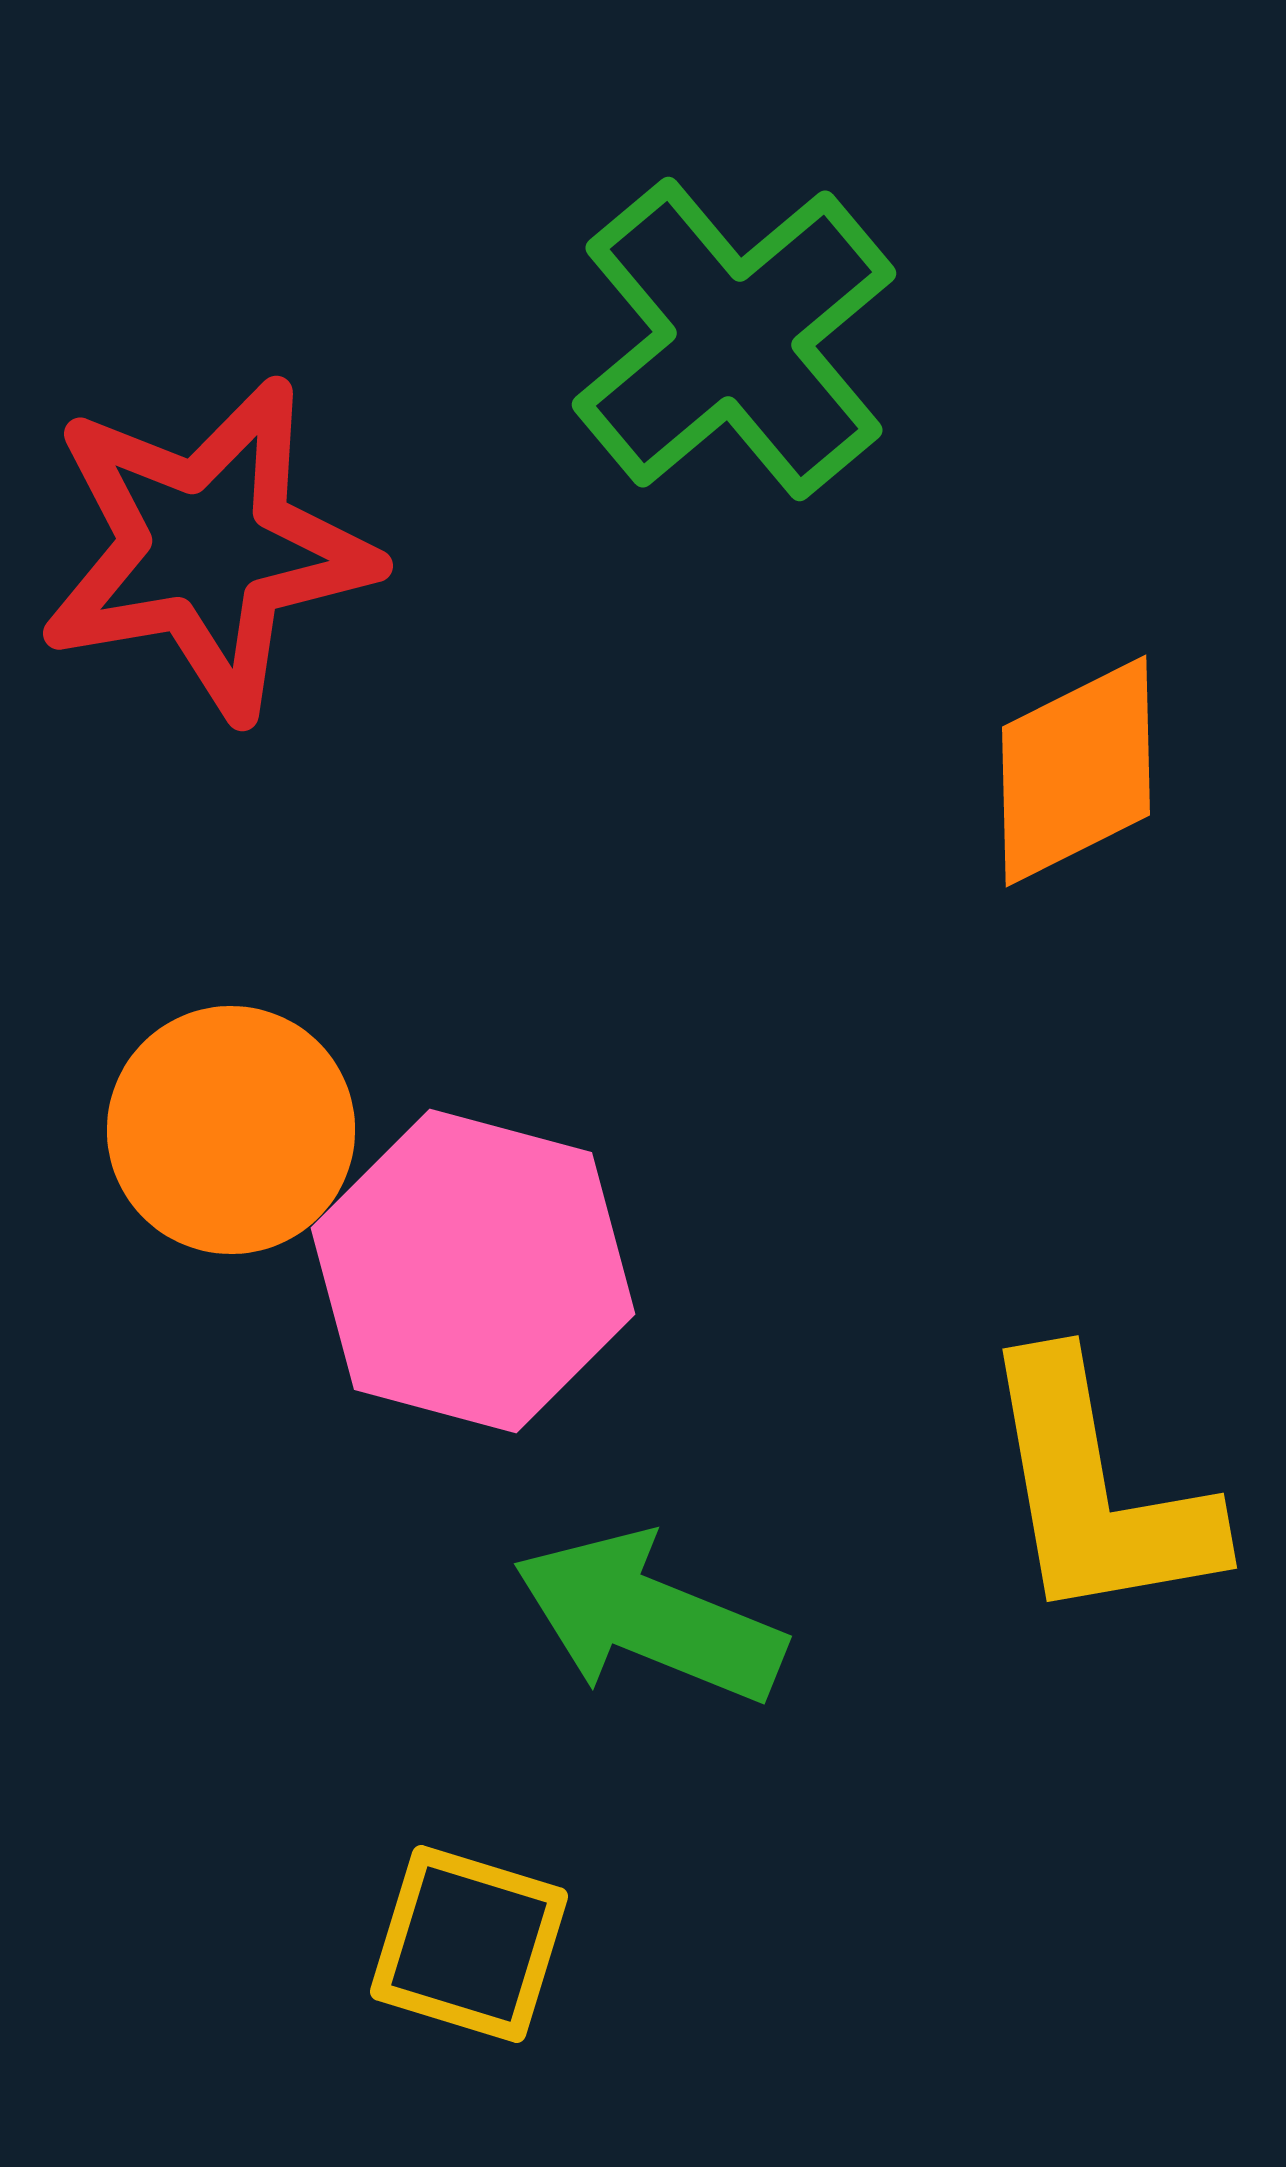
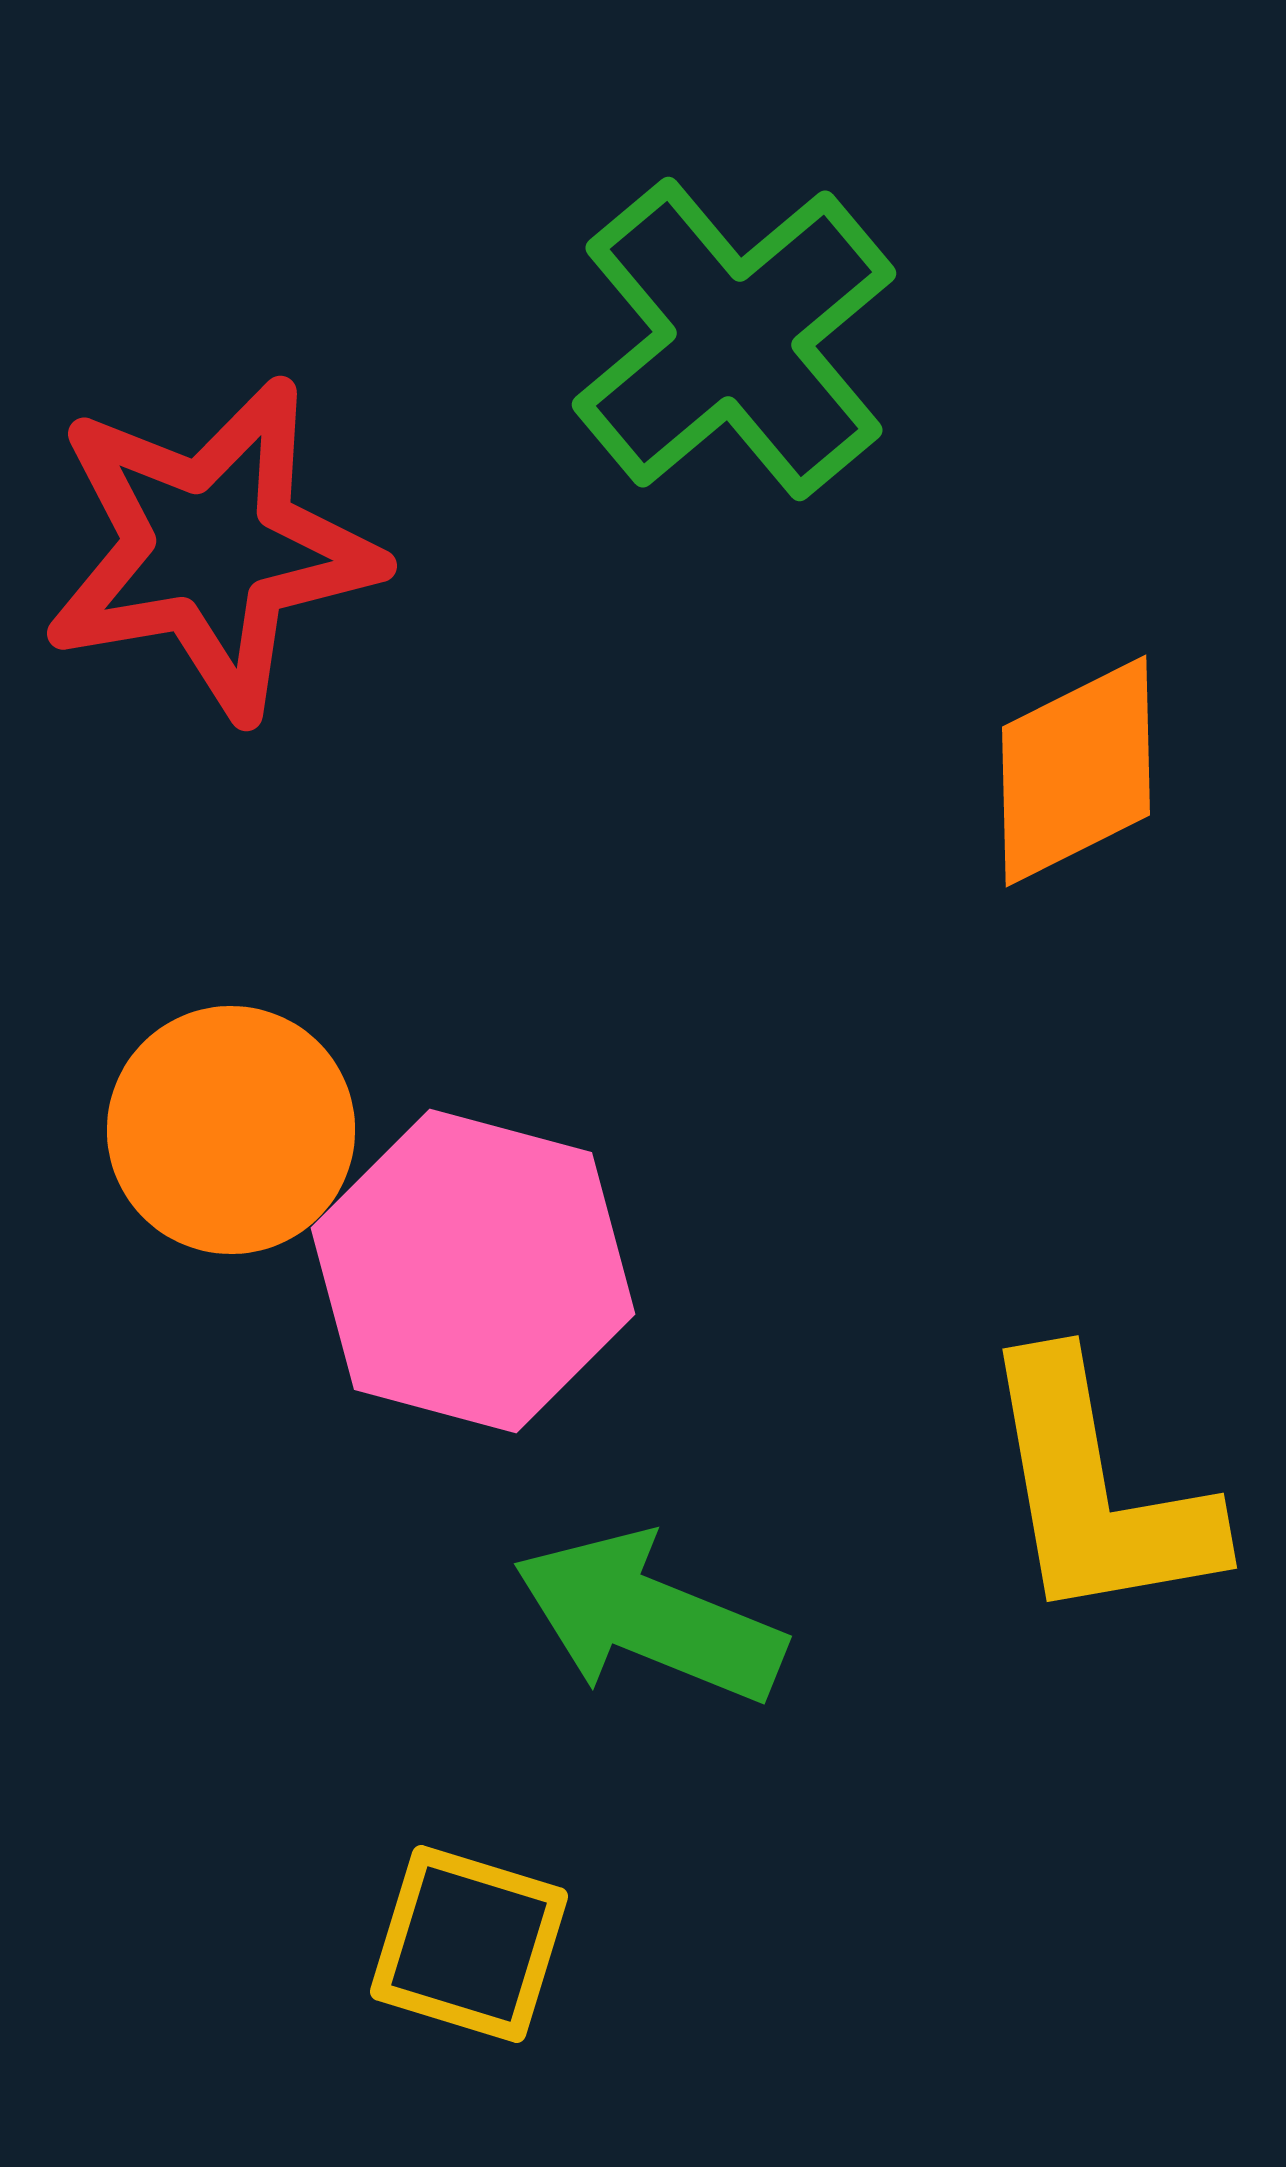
red star: moved 4 px right
